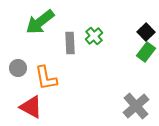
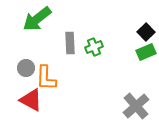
green arrow: moved 3 px left, 3 px up
green cross: moved 11 px down; rotated 18 degrees clockwise
green rectangle: rotated 30 degrees clockwise
gray circle: moved 8 px right
orange L-shape: rotated 12 degrees clockwise
red triangle: moved 7 px up
